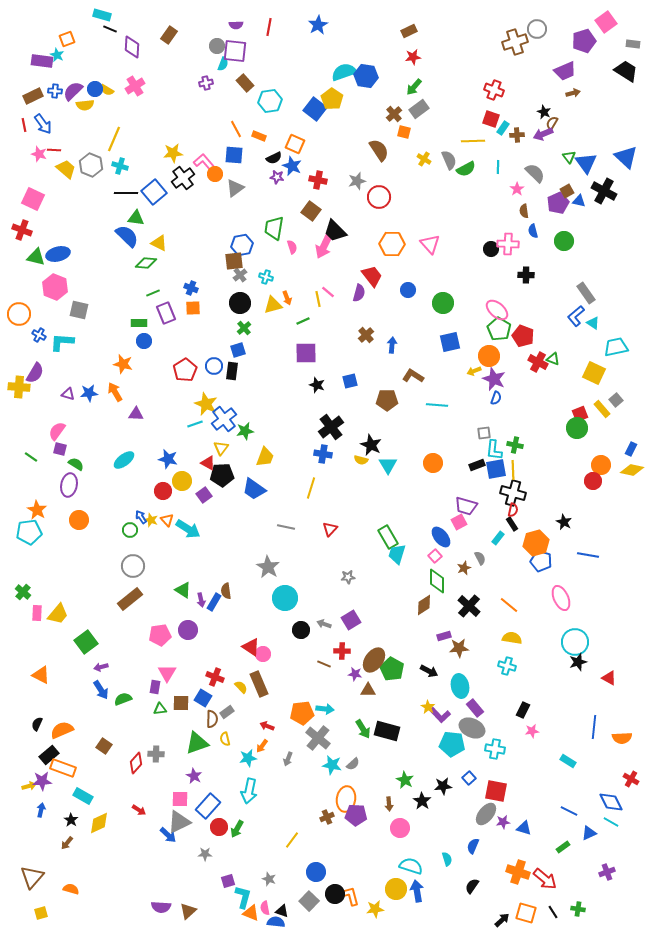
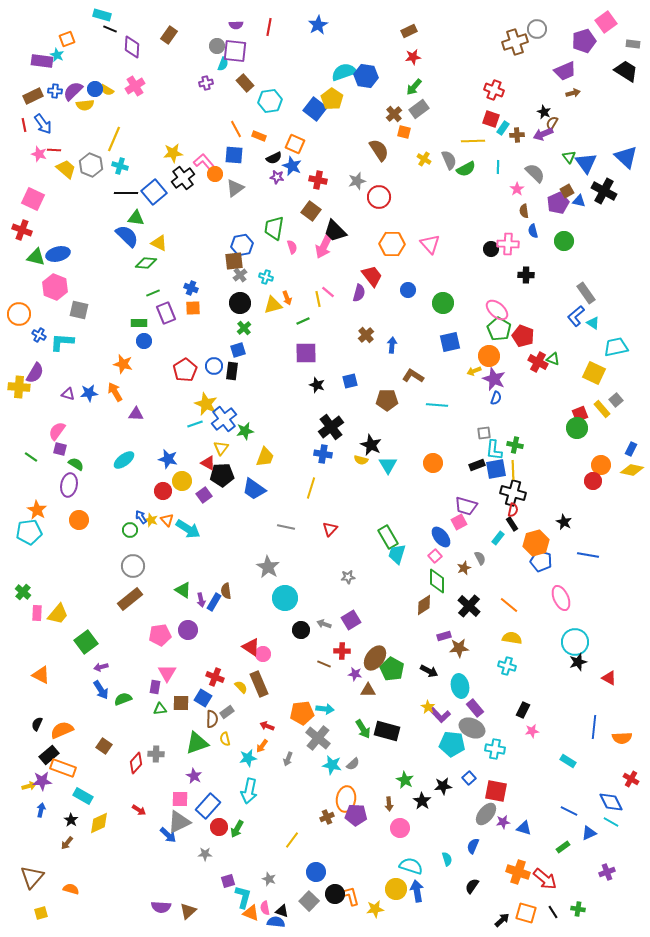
brown ellipse at (374, 660): moved 1 px right, 2 px up
